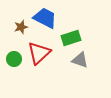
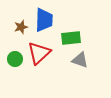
blue trapezoid: moved 1 px left, 2 px down; rotated 65 degrees clockwise
green rectangle: rotated 12 degrees clockwise
green circle: moved 1 px right
